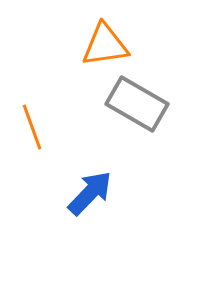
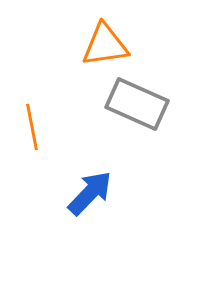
gray rectangle: rotated 6 degrees counterclockwise
orange line: rotated 9 degrees clockwise
